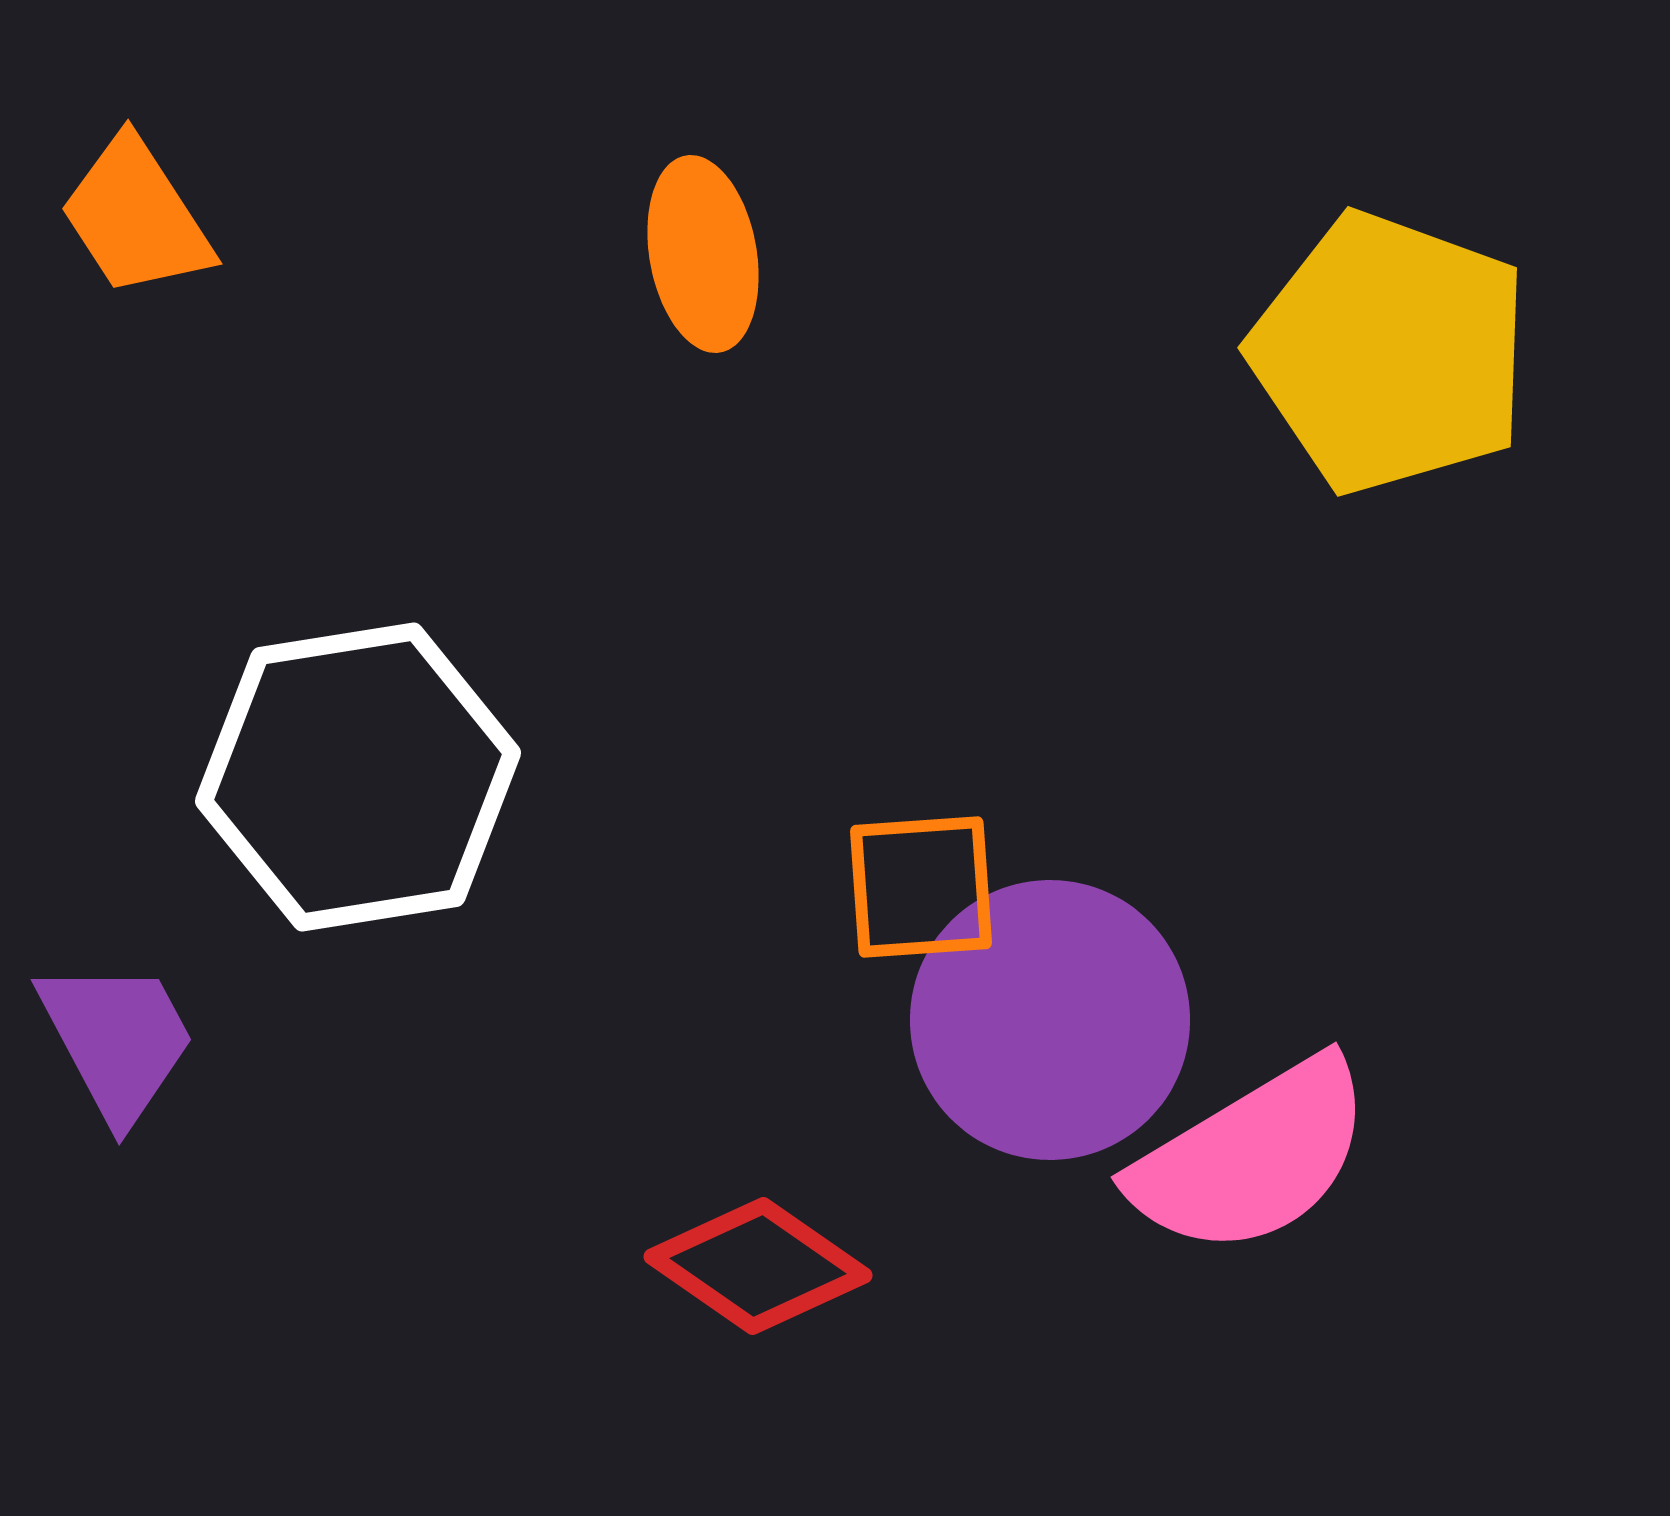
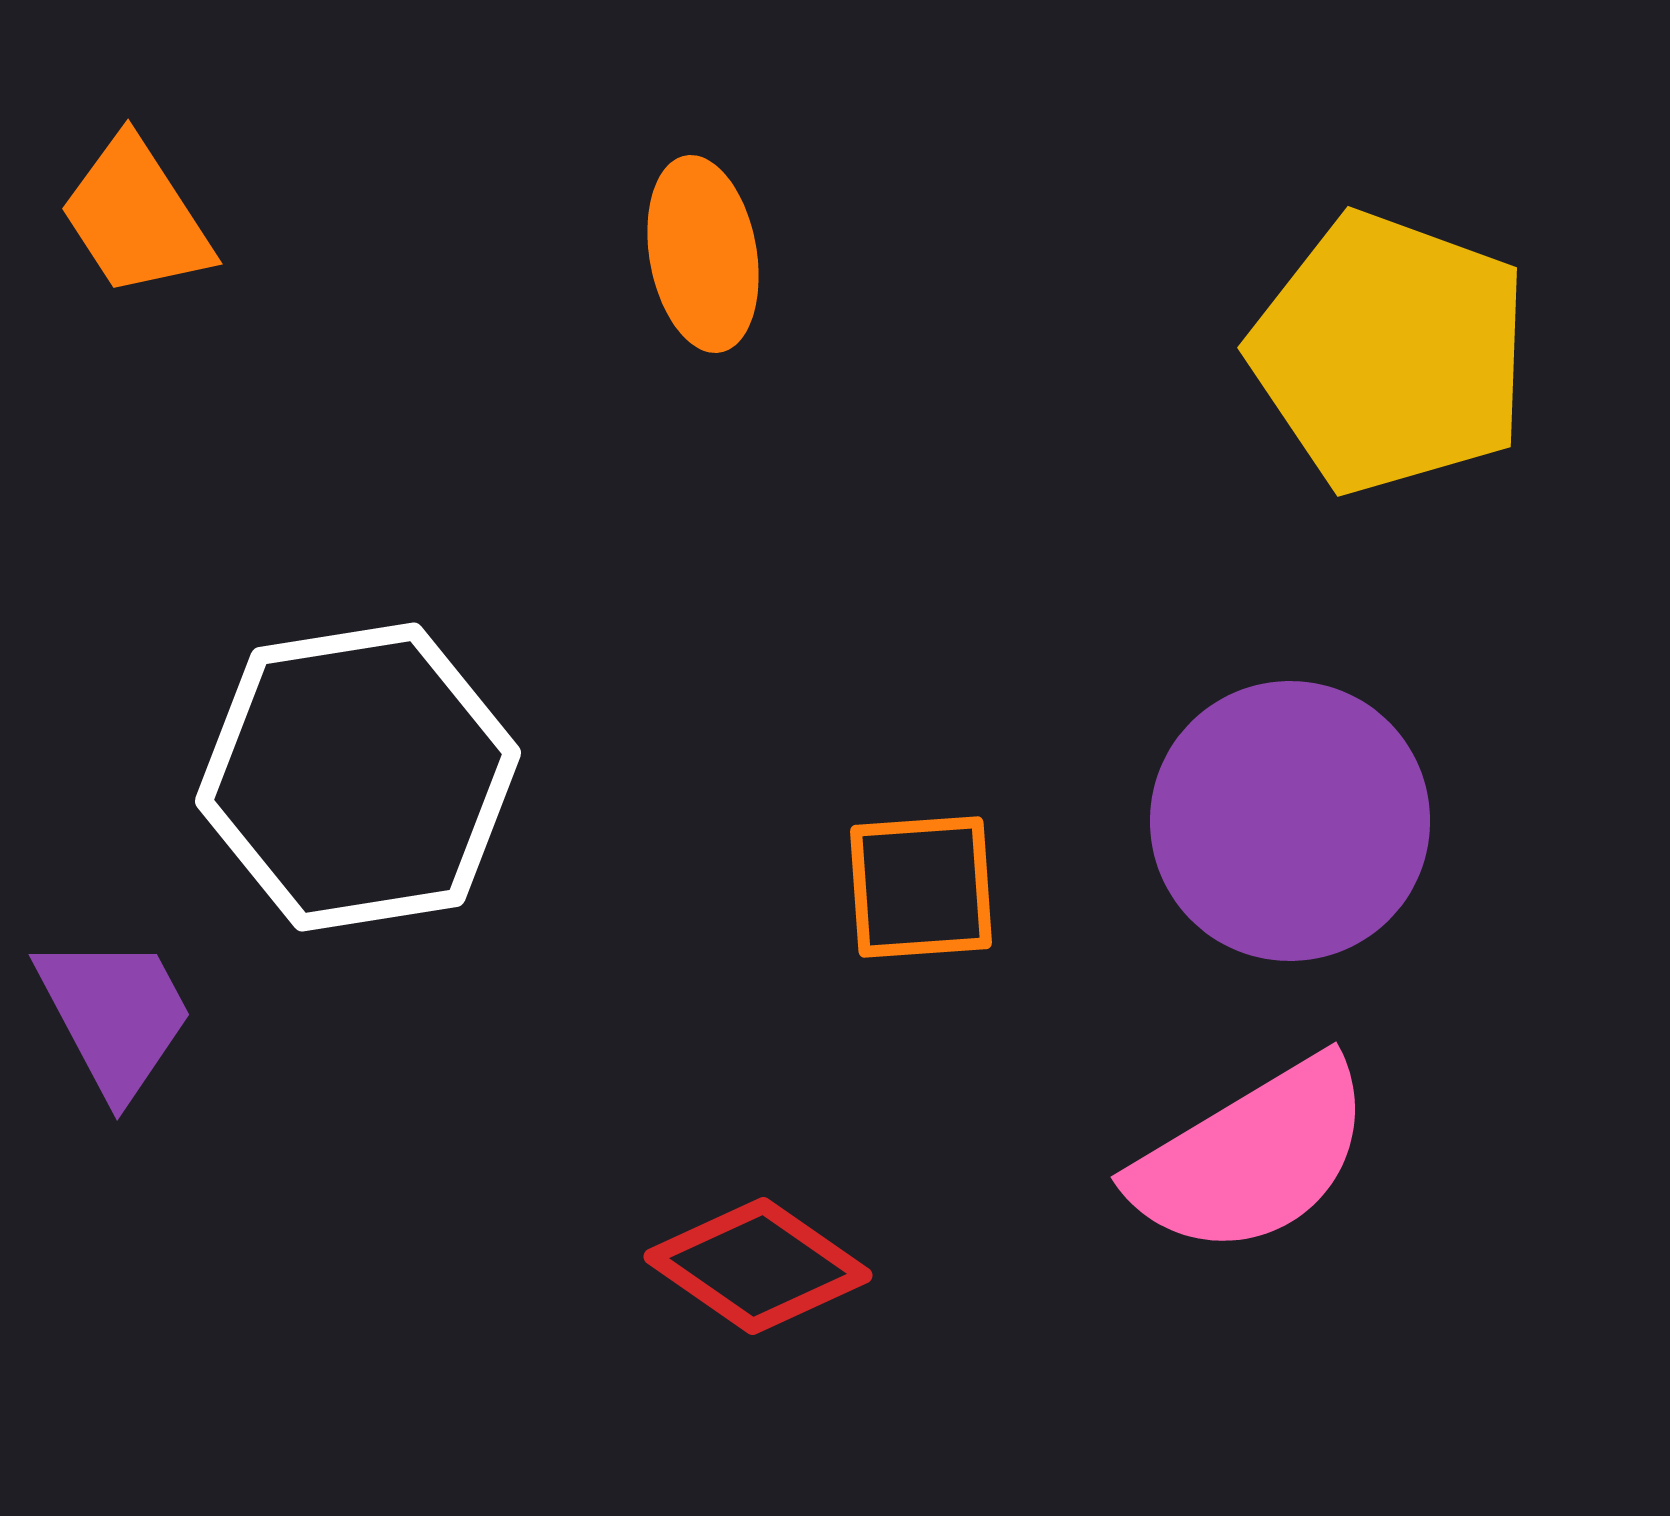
purple circle: moved 240 px right, 199 px up
purple trapezoid: moved 2 px left, 25 px up
